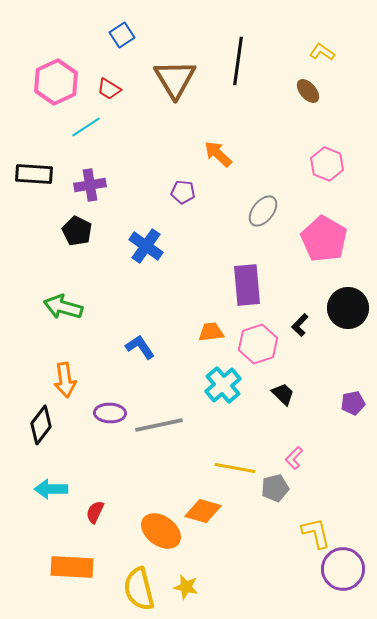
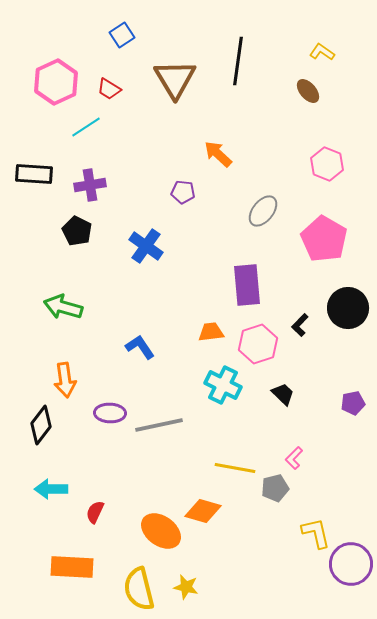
cyan cross at (223, 385): rotated 24 degrees counterclockwise
purple circle at (343, 569): moved 8 px right, 5 px up
